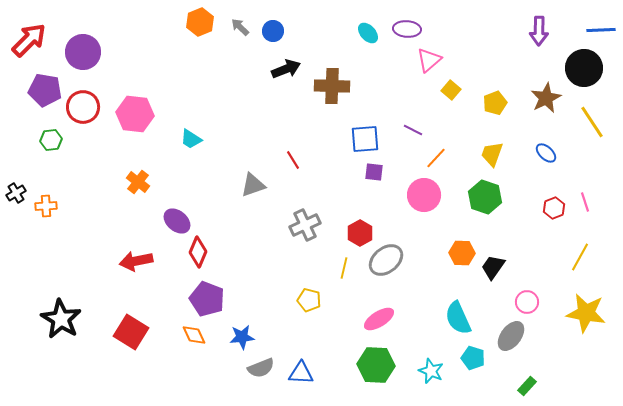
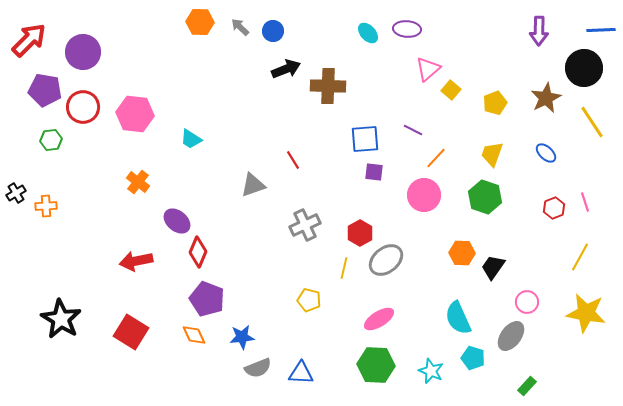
orange hexagon at (200, 22): rotated 24 degrees clockwise
pink triangle at (429, 60): moved 1 px left, 9 px down
brown cross at (332, 86): moved 4 px left
gray semicircle at (261, 368): moved 3 px left
